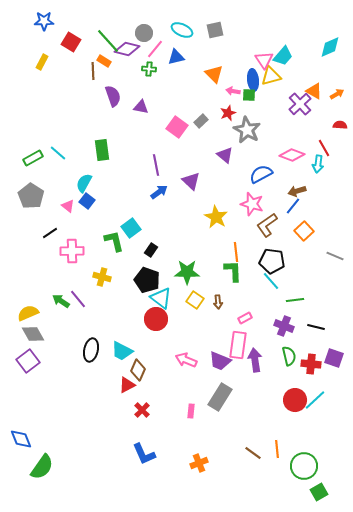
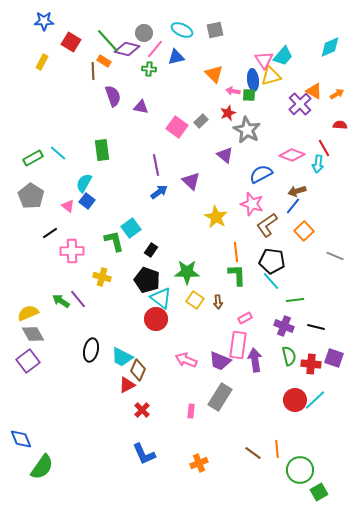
green L-shape at (233, 271): moved 4 px right, 4 px down
cyan trapezoid at (122, 351): moved 6 px down
green circle at (304, 466): moved 4 px left, 4 px down
